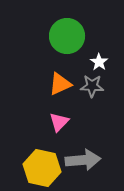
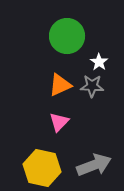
orange triangle: moved 1 px down
gray arrow: moved 11 px right, 5 px down; rotated 16 degrees counterclockwise
